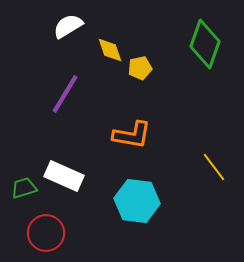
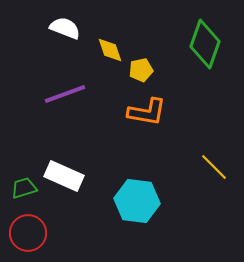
white semicircle: moved 3 px left, 2 px down; rotated 52 degrees clockwise
yellow pentagon: moved 1 px right, 2 px down
purple line: rotated 39 degrees clockwise
orange L-shape: moved 15 px right, 23 px up
yellow line: rotated 8 degrees counterclockwise
red circle: moved 18 px left
